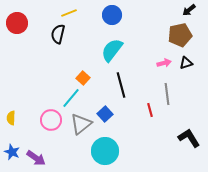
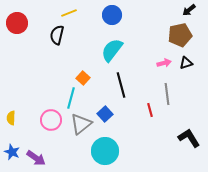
black semicircle: moved 1 px left, 1 px down
cyan line: rotated 25 degrees counterclockwise
